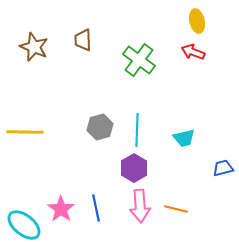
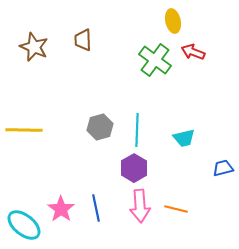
yellow ellipse: moved 24 px left
green cross: moved 16 px right
yellow line: moved 1 px left, 2 px up
